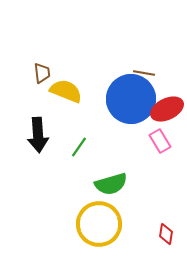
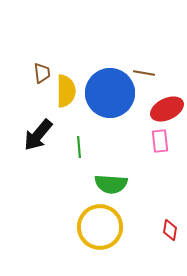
yellow semicircle: rotated 68 degrees clockwise
blue circle: moved 21 px left, 6 px up
black arrow: rotated 44 degrees clockwise
pink rectangle: rotated 25 degrees clockwise
green line: rotated 40 degrees counterclockwise
green semicircle: rotated 20 degrees clockwise
yellow circle: moved 1 px right, 3 px down
red diamond: moved 4 px right, 4 px up
